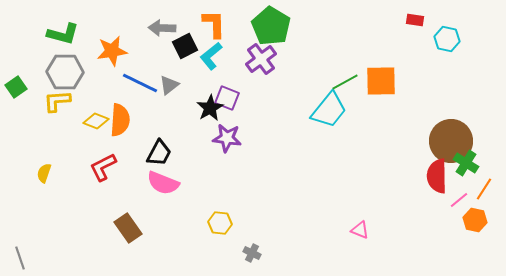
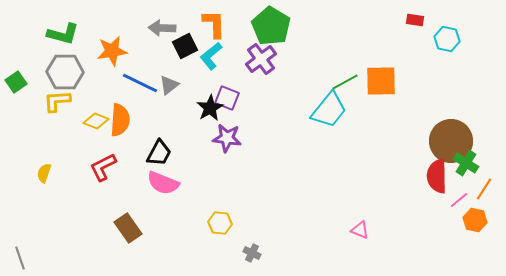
green square: moved 5 px up
